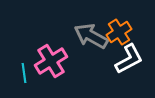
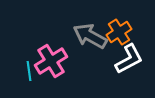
gray arrow: moved 1 px left
cyan line: moved 5 px right, 2 px up
